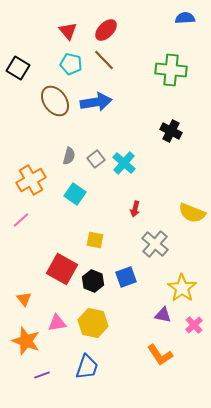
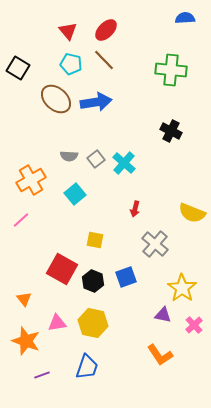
brown ellipse: moved 1 px right, 2 px up; rotated 12 degrees counterclockwise
gray semicircle: rotated 78 degrees clockwise
cyan square: rotated 15 degrees clockwise
